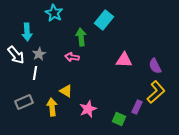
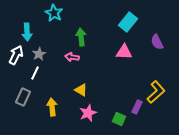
cyan rectangle: moved 24 px right, 2 px down
white arrow: rotated 114 degrees counterclockwise
pink triangle: moved 8 px up
purple semicircle: moved 2 px right, 24 px up
white line: rotated 16 degrees clockwise
yellow triangle: moved 15 px right, 1 px up
gray rectangle: moved 1 px left, 5 px up; rotated 42 degrees counterclockwise
pink star: moved 4 px down
